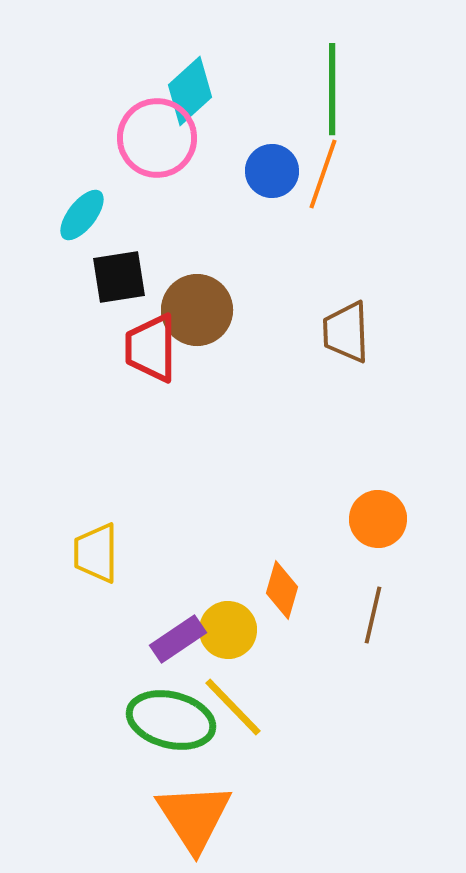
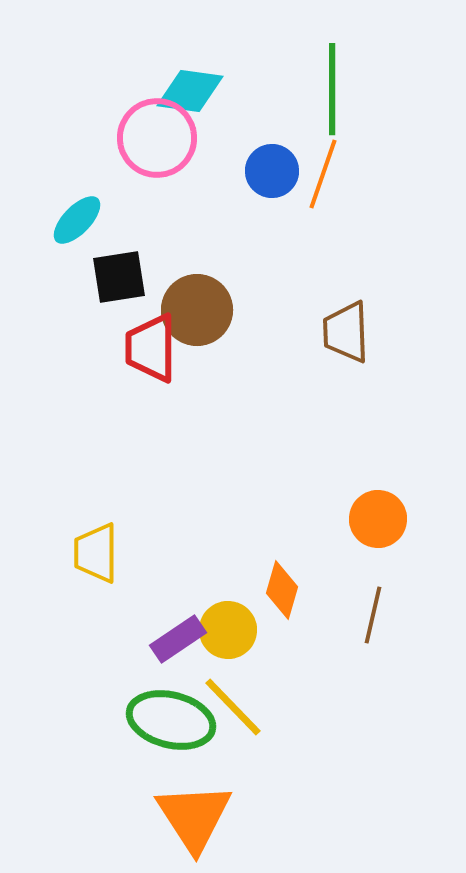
cyan diamond: rotated 50 degrees clockwise
cyan ellipse: moved 5 px left, 5 px down; rotated 6 degrees clockwise
